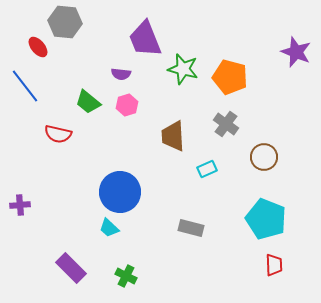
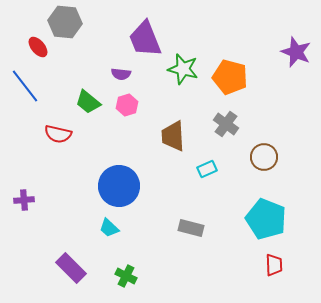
blue circle: moved 1 px left, 6 px up
purple cross: moved 4 px right, 5 px up
